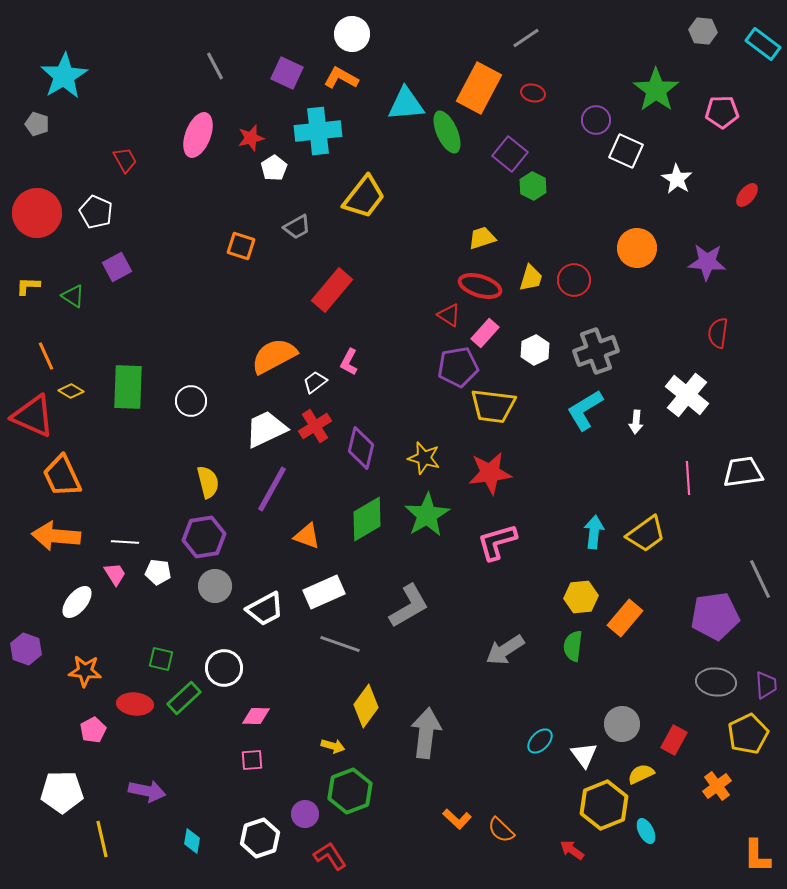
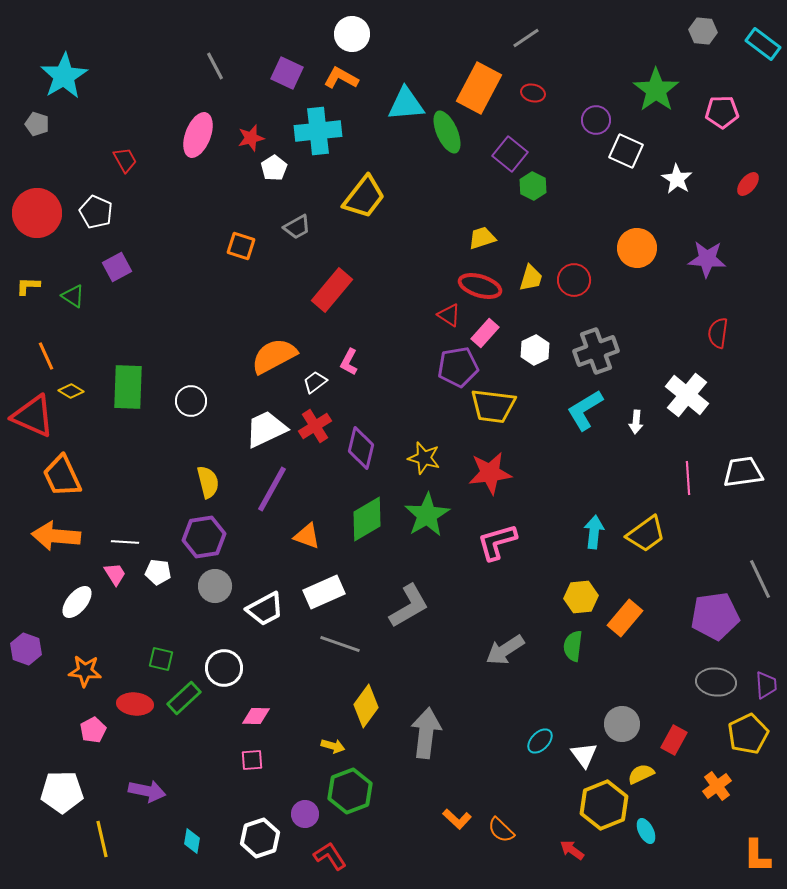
red ellipse at (747, 195): moved 1 px right, 11 px up
purple star at (707, 262): moved 3 px up
